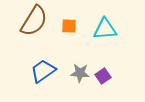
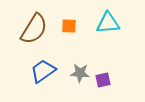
brown semicircle: moved 8 px down
cyan triangle: moved 3 px right, 6 px up
purple square: moved 4 px down; rotated 21 degrees clockwise
